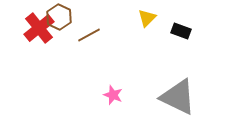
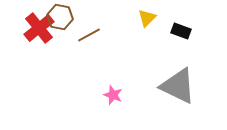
brown hexagon: moved 1 px right; rotated 15 degrees counterclockwise
gray triangle: moved 11 px up
